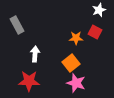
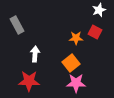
pink star: rotated 18 degrees counterclockwise
